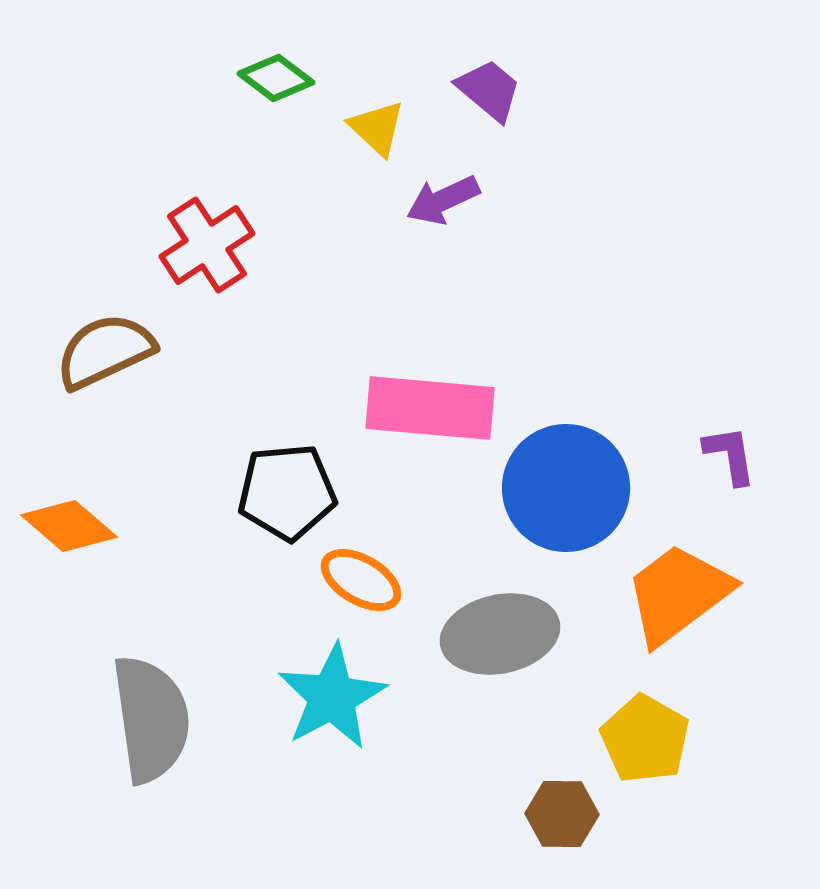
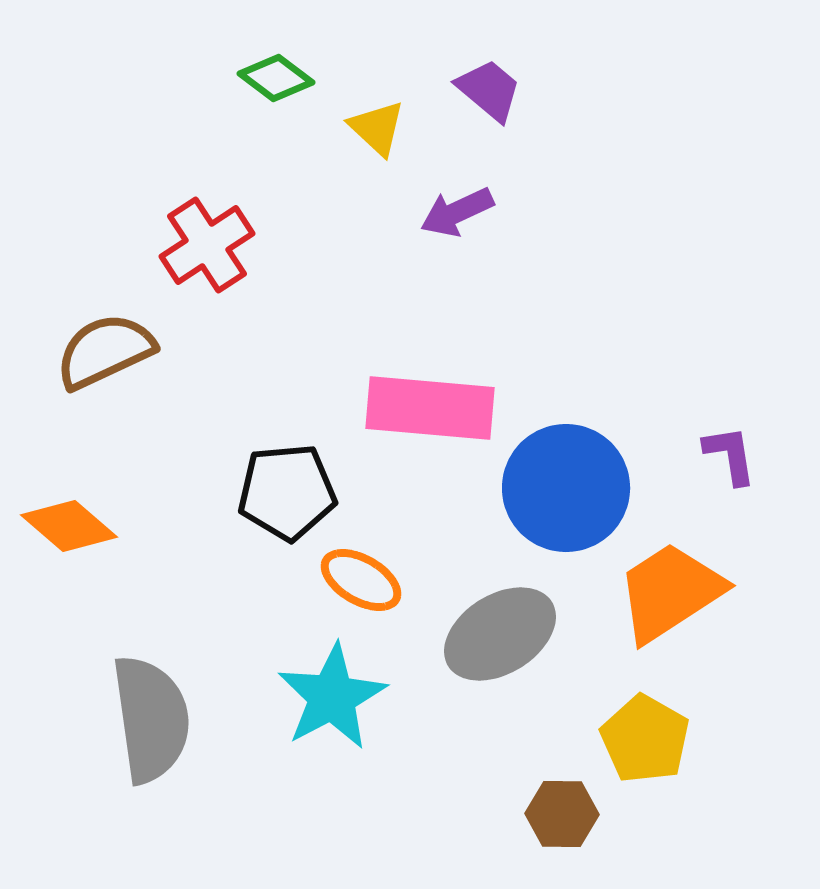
purple arrow: moved 14 px right, 12 px down
orange trapezoid: moved 8 px left, 2 px up; rotated 4 degrees clockwise
gray ellipse: rotated 20 degrees counterclockwise
